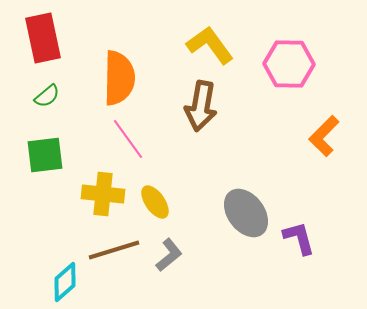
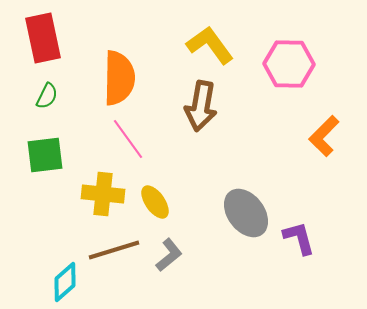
green semicircle: rotated 24 degrees counterclockwise
